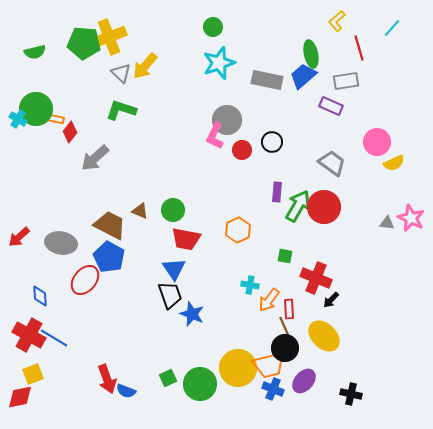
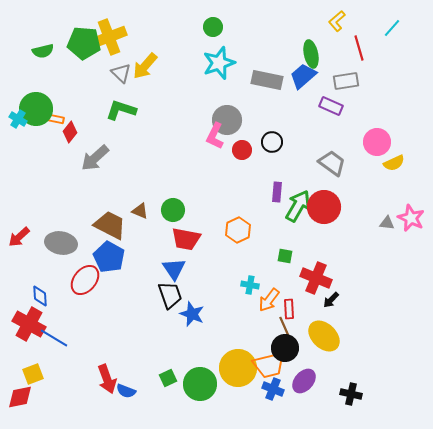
green semicircle at (35, 52): moved 8 px right, 1 px up
red cross at (29, 335): moved 11 px up
